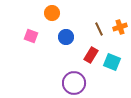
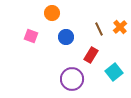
orange cross: rotated 24 degrees counterclockwise
cyan square: moved 2 px right, 10 px down; rotated 30 degrees clockwise
purple circle: moved 2 px left, 4 px up
